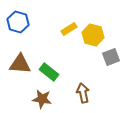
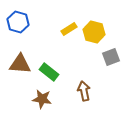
yellow hexagon: moved 1 px right, 3 px up
brown arrow: moved 1 px right, 2 px up
